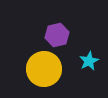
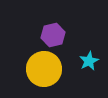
purple hexagon: moved 4 px left
